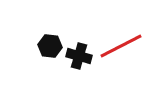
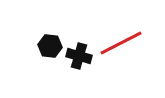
red line: moved 3 px up
